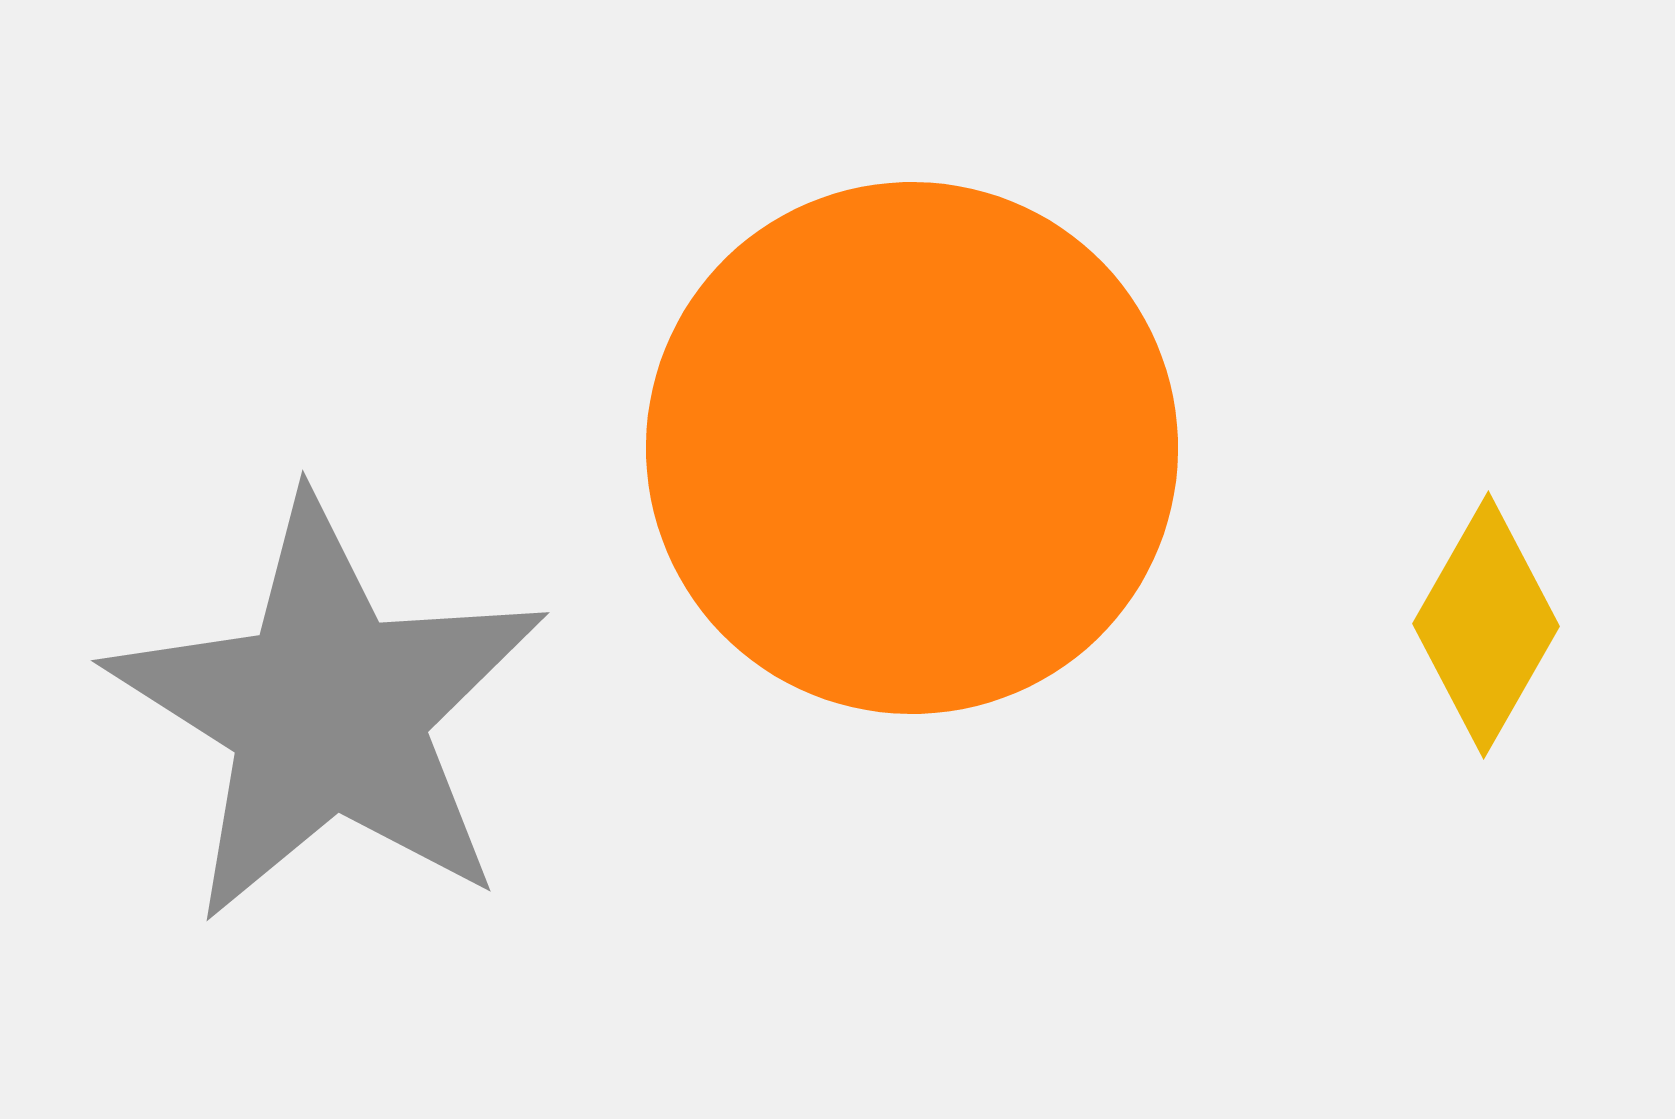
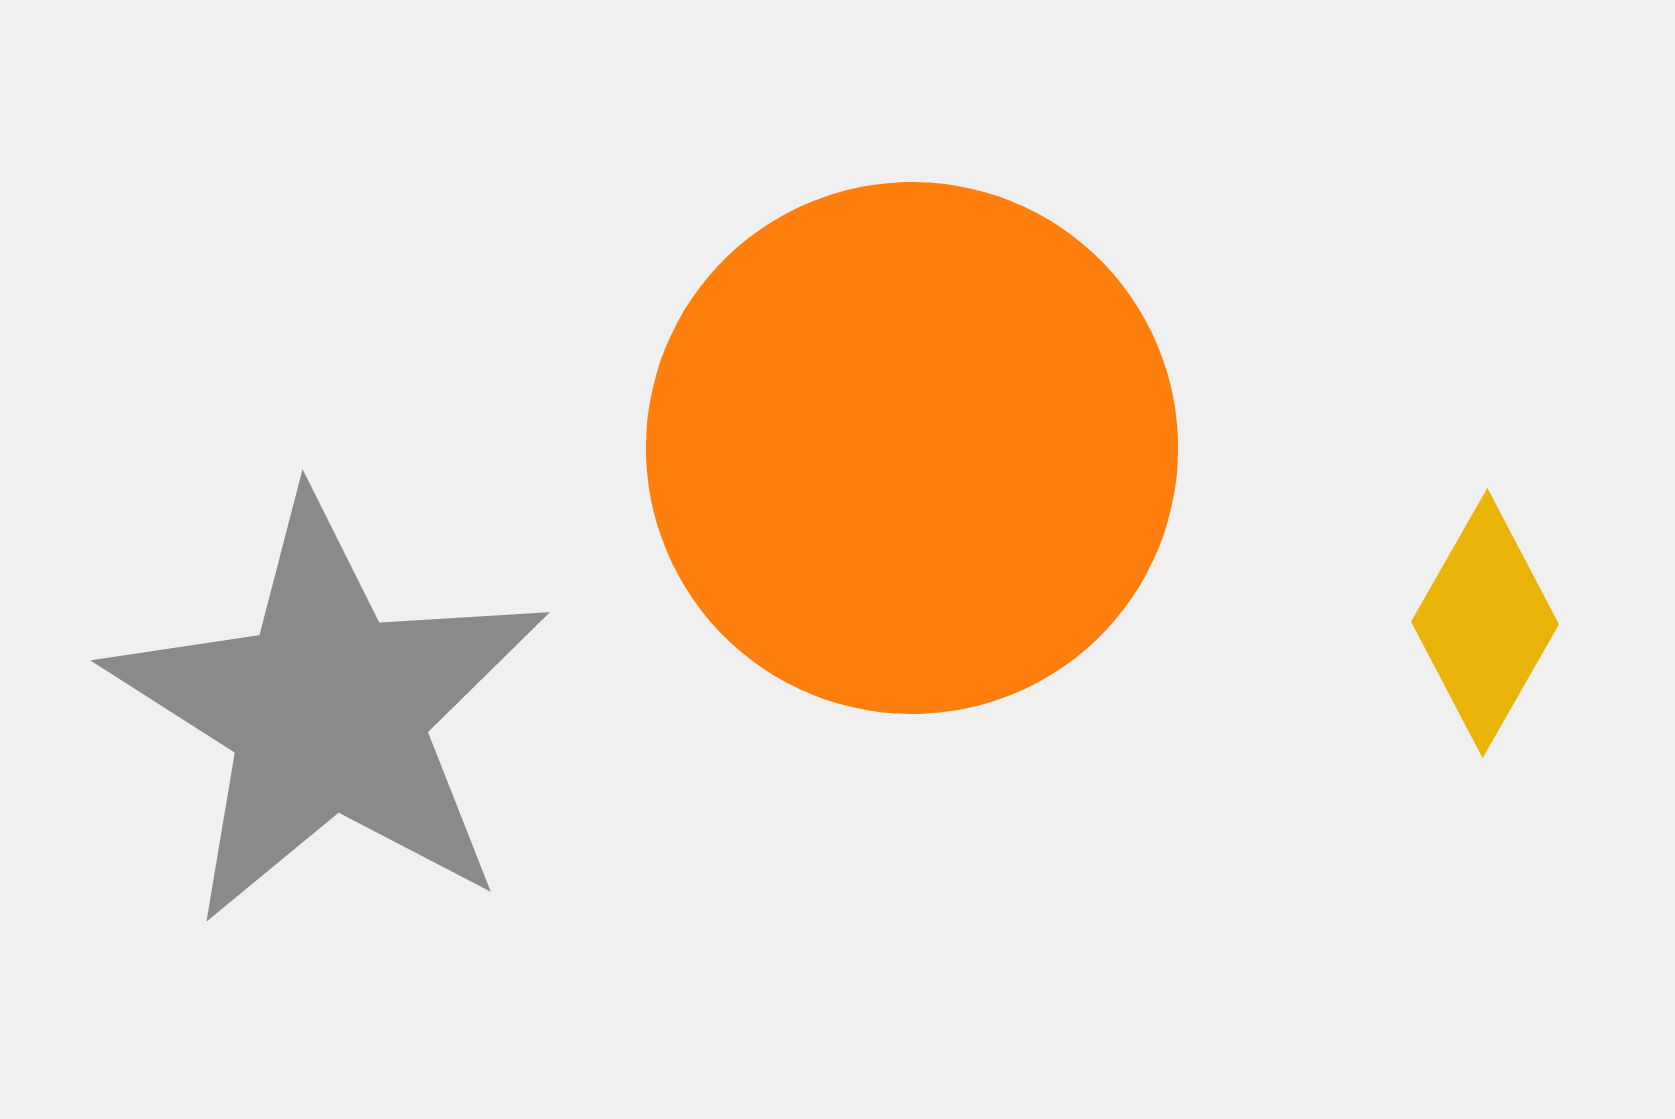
yellow diamond: moved 1 px left, 2 px up
